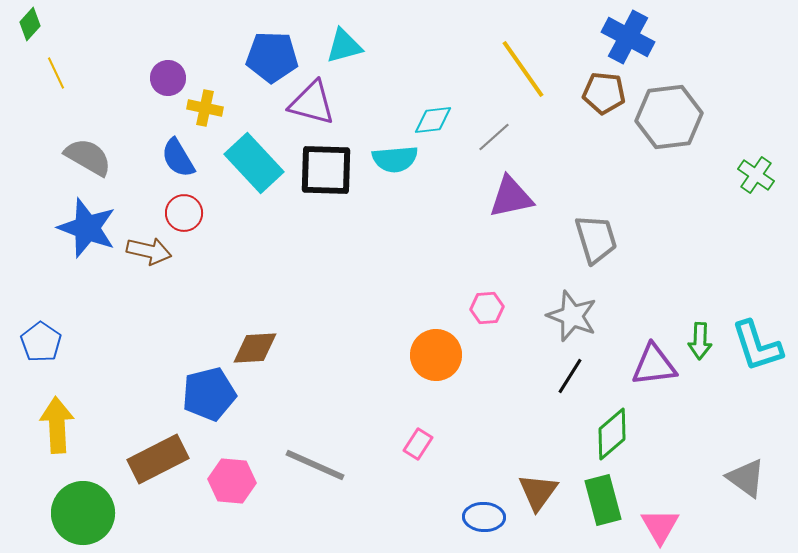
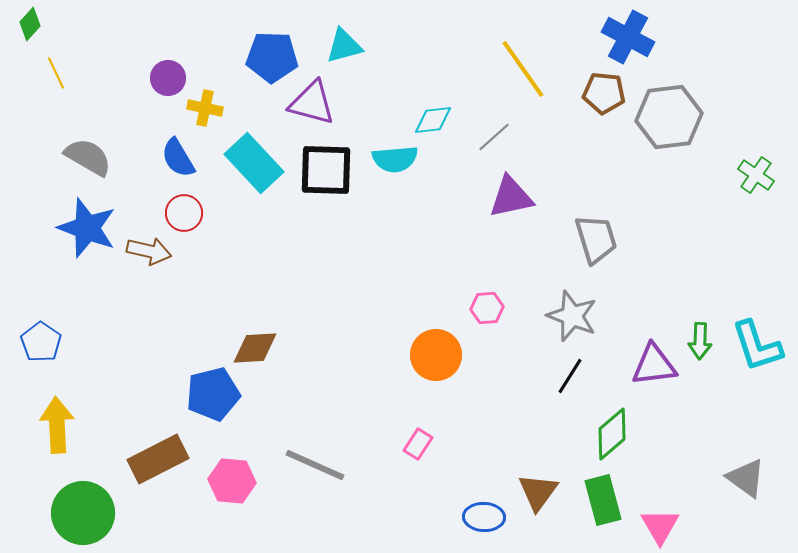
blue pentagon at (209, 394): moved 4 px right
